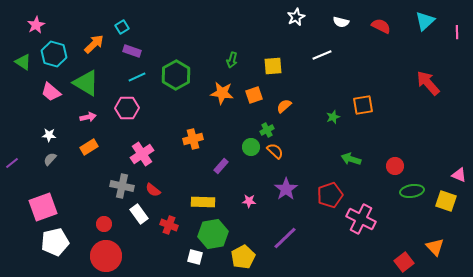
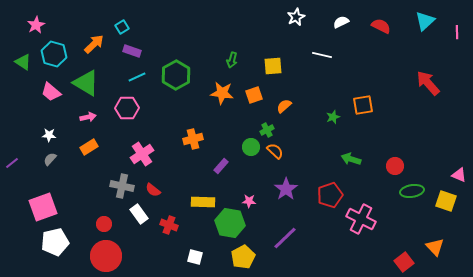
white semicircle at (341, 22): rotated 140 degrees clockwise
white line at (322, 55): rotated 36 degrees clockwise
green hexagon at (213, 234): moved 17 px right, 11 px up; rotated 20 degrees clockwise
